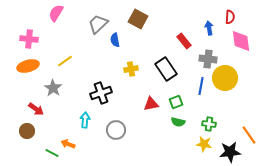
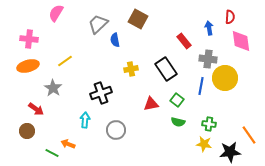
green square: moved 1 px right, 2 px up; rotated 32 degrees counterclockwise
